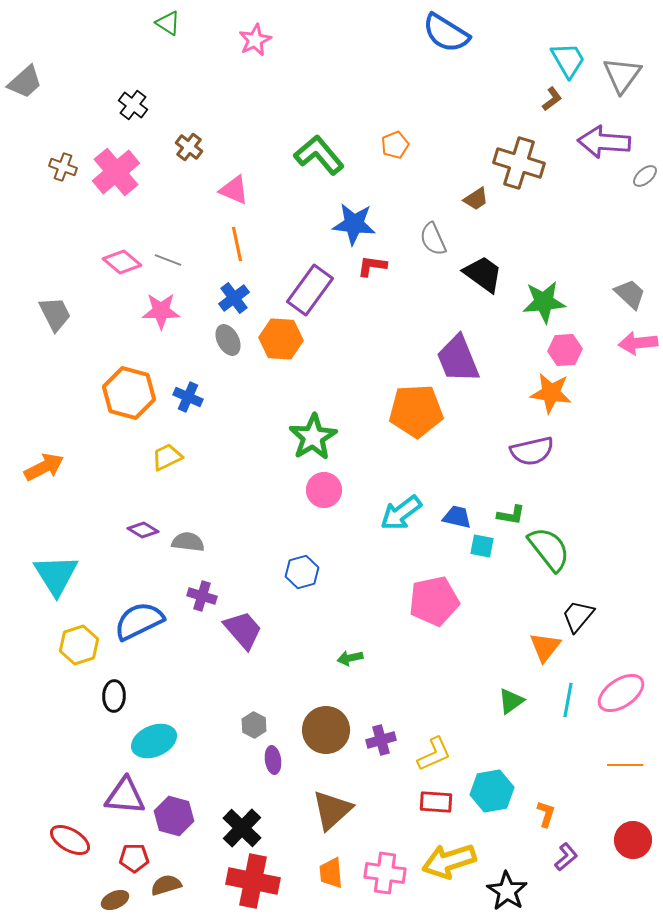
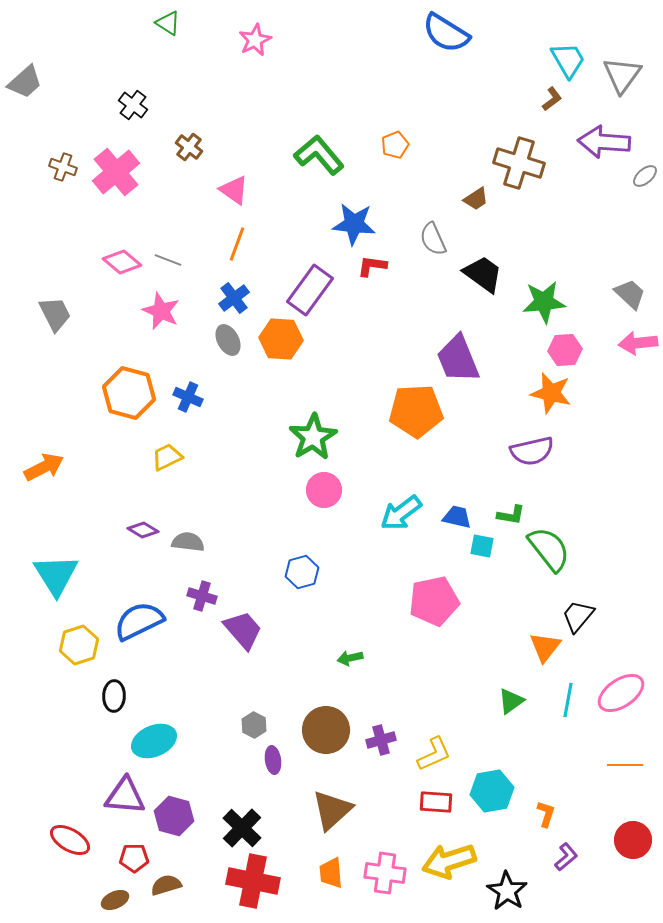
pink triangle at (234, 190): rotated 12 degrees clockwise
orange line at (237, 244): rotated 32 degrees clockwise
pink star at (161, 311): rotated 24 degrees clockwise
orange star at (551, 393): rotated 6 degrees clockwise
